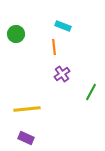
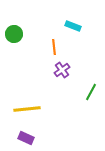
cyan rectangle: moved 10 px right
green circle: moved 2 px left
purple cross: moved 4 px up
